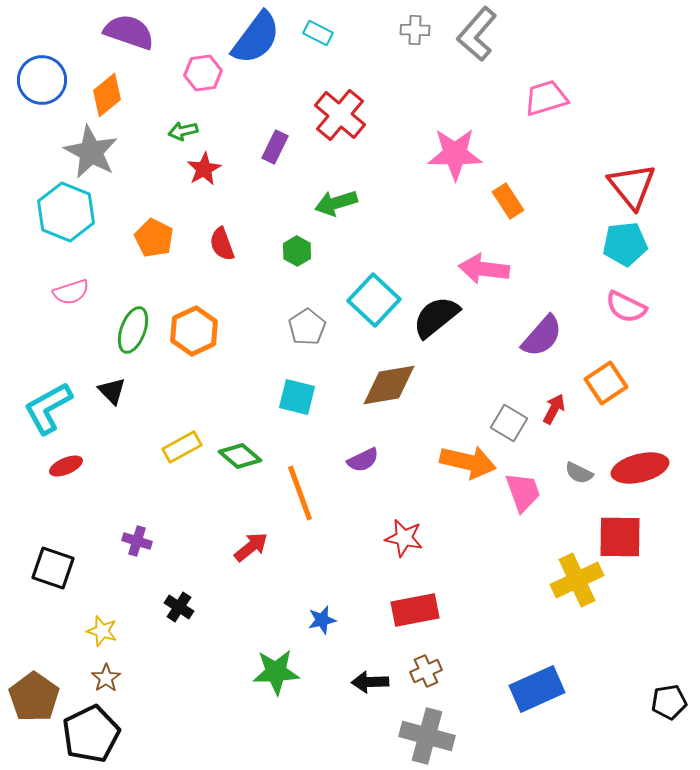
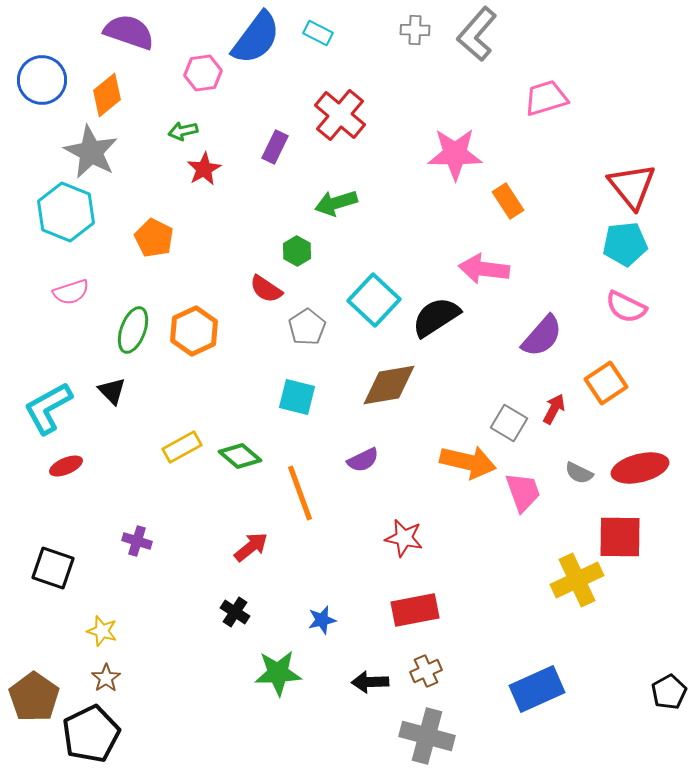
red semicircle at (222, 244): moved 44 px right, 45 px down; rotated 36 degrees counterclockwise
black semicircle at (436, 317): rotated 6 degrees clockwise
black cross at (179, 607): moved 56 px right, 5 px down
green star at (276, 672): moved 2 px right, 1 px down
black pentagon at (669, 702): moved 10 px up; rotated 20 degrees counterclockwise
